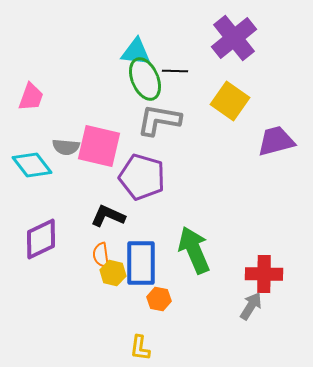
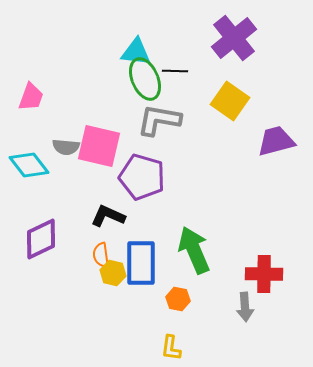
cyan diamond: moved 3 px left
orange hexagon: moved 19 px right
gray arrow: moved 6 px left, 1 px down; rotated 144 degrees clockwise
yellow L-shape: moved 31 px right
